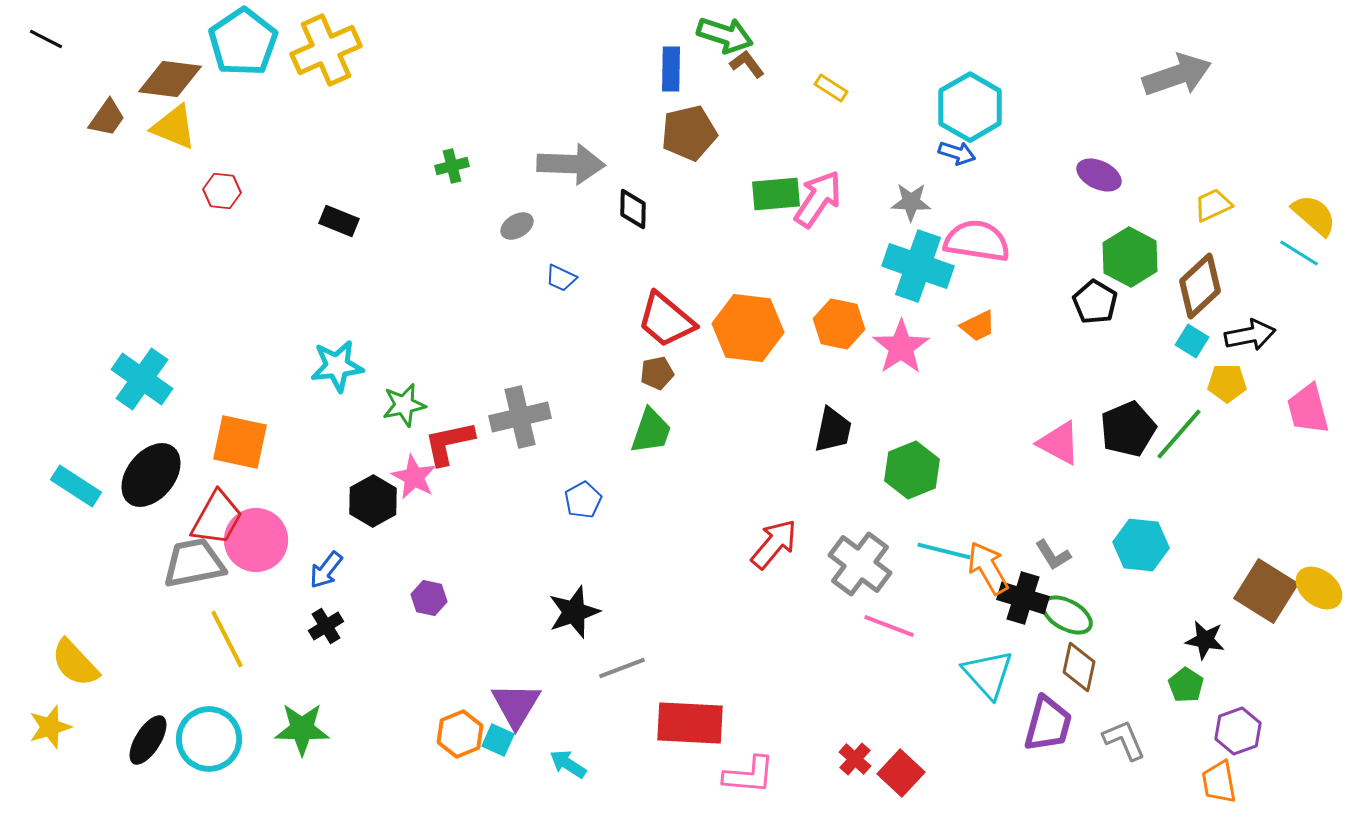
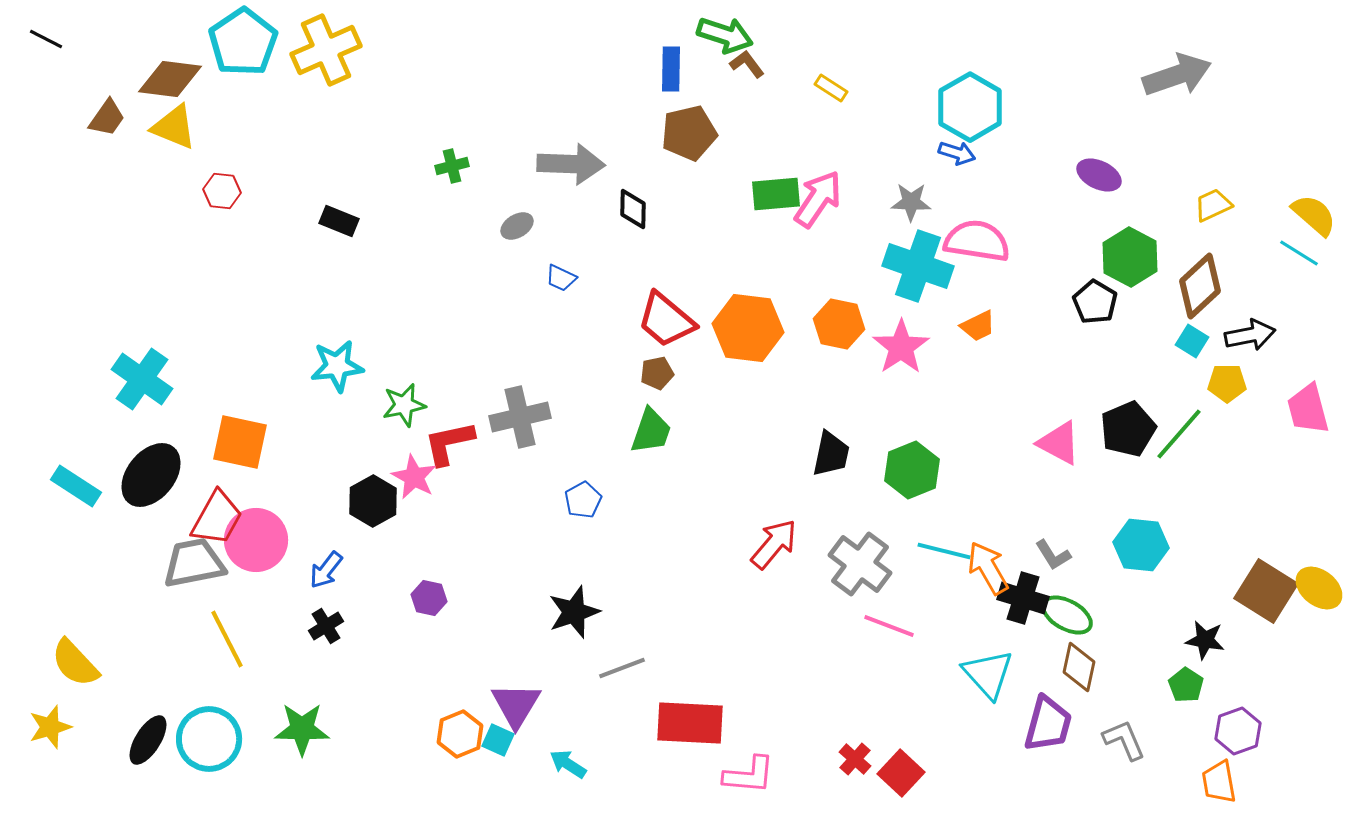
black trapezoid at (833, 430): moved 2 px left, 24 px down
